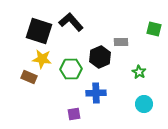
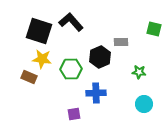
green star: rotated 24 degrees counterclockwise
